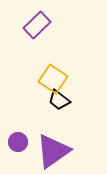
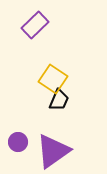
purple rectangle: moved 2 px left
black trapezoid: rotated 105 degrees counterclockwise
